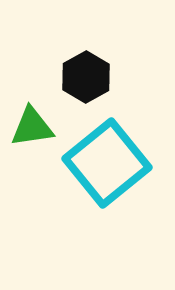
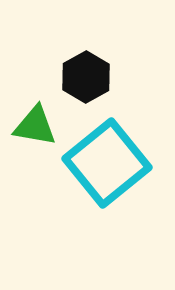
green triangle: moved 3 px right, 1 px up; rotated 18 degrees clockwise
